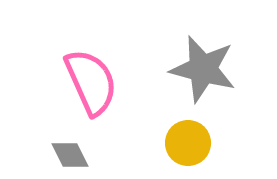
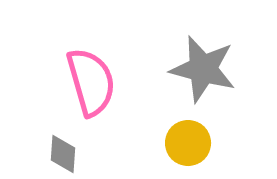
pink semicircle: rotated 8 degrees clockwise
gray diamond: moved 7 px left, 1 px up; rotated 30 degrees clockwise
